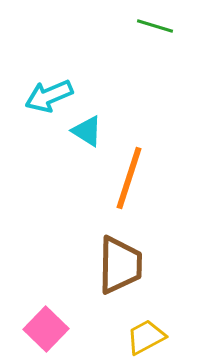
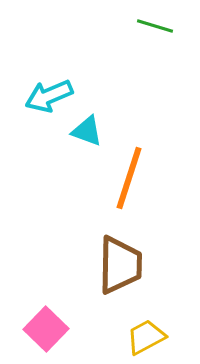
cyan triangle: rotated 12 degrees counterclockwise
